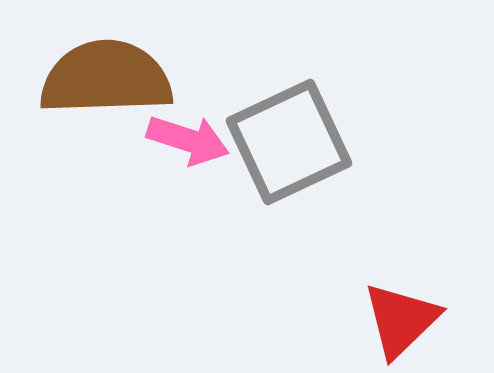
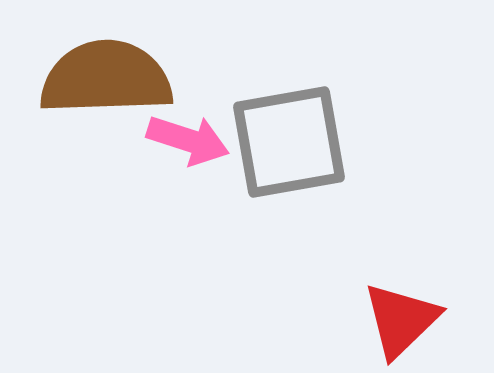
gray square: rotated 15 degrees clockwise
